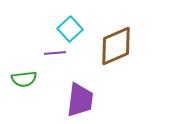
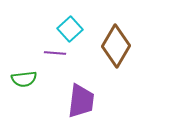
brown diamond: rotated 36 degrees counterclockwise
purple line: rotated 10 degrees clockwise
purple trapezoid: moved 1 px right, 1 px down
